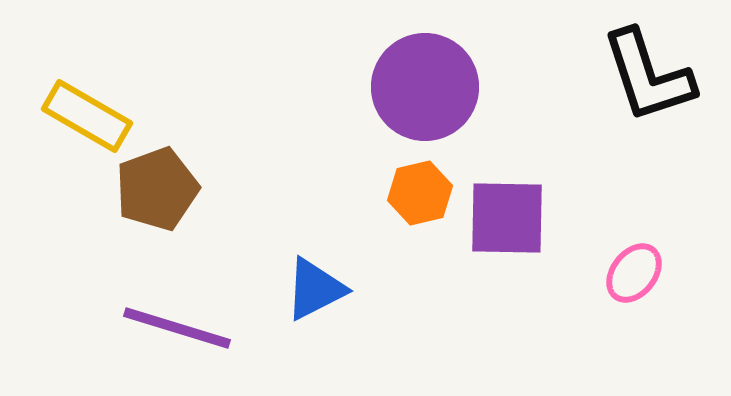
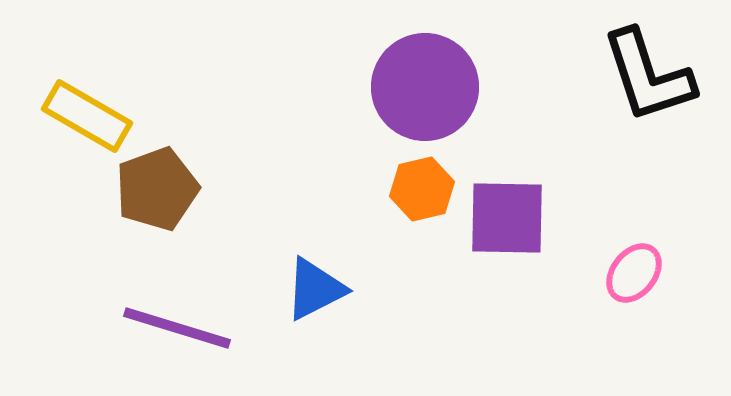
orange hexagon: moved 2 px right, 4 px up
